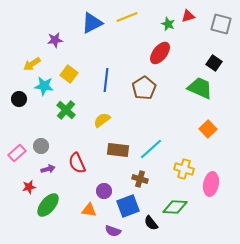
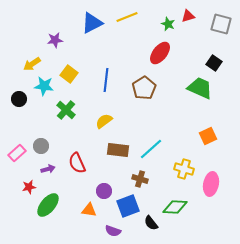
yellow semicircle: moved 2 px right, 1 px down
orange square: moved 7 px down; rotated 18 degrees clockwise
